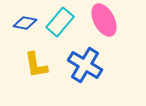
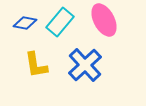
blue cross: rotated 16 degrees clockwise
